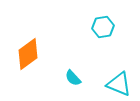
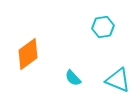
cyan triangle: moved 1 px left, 4 px up
